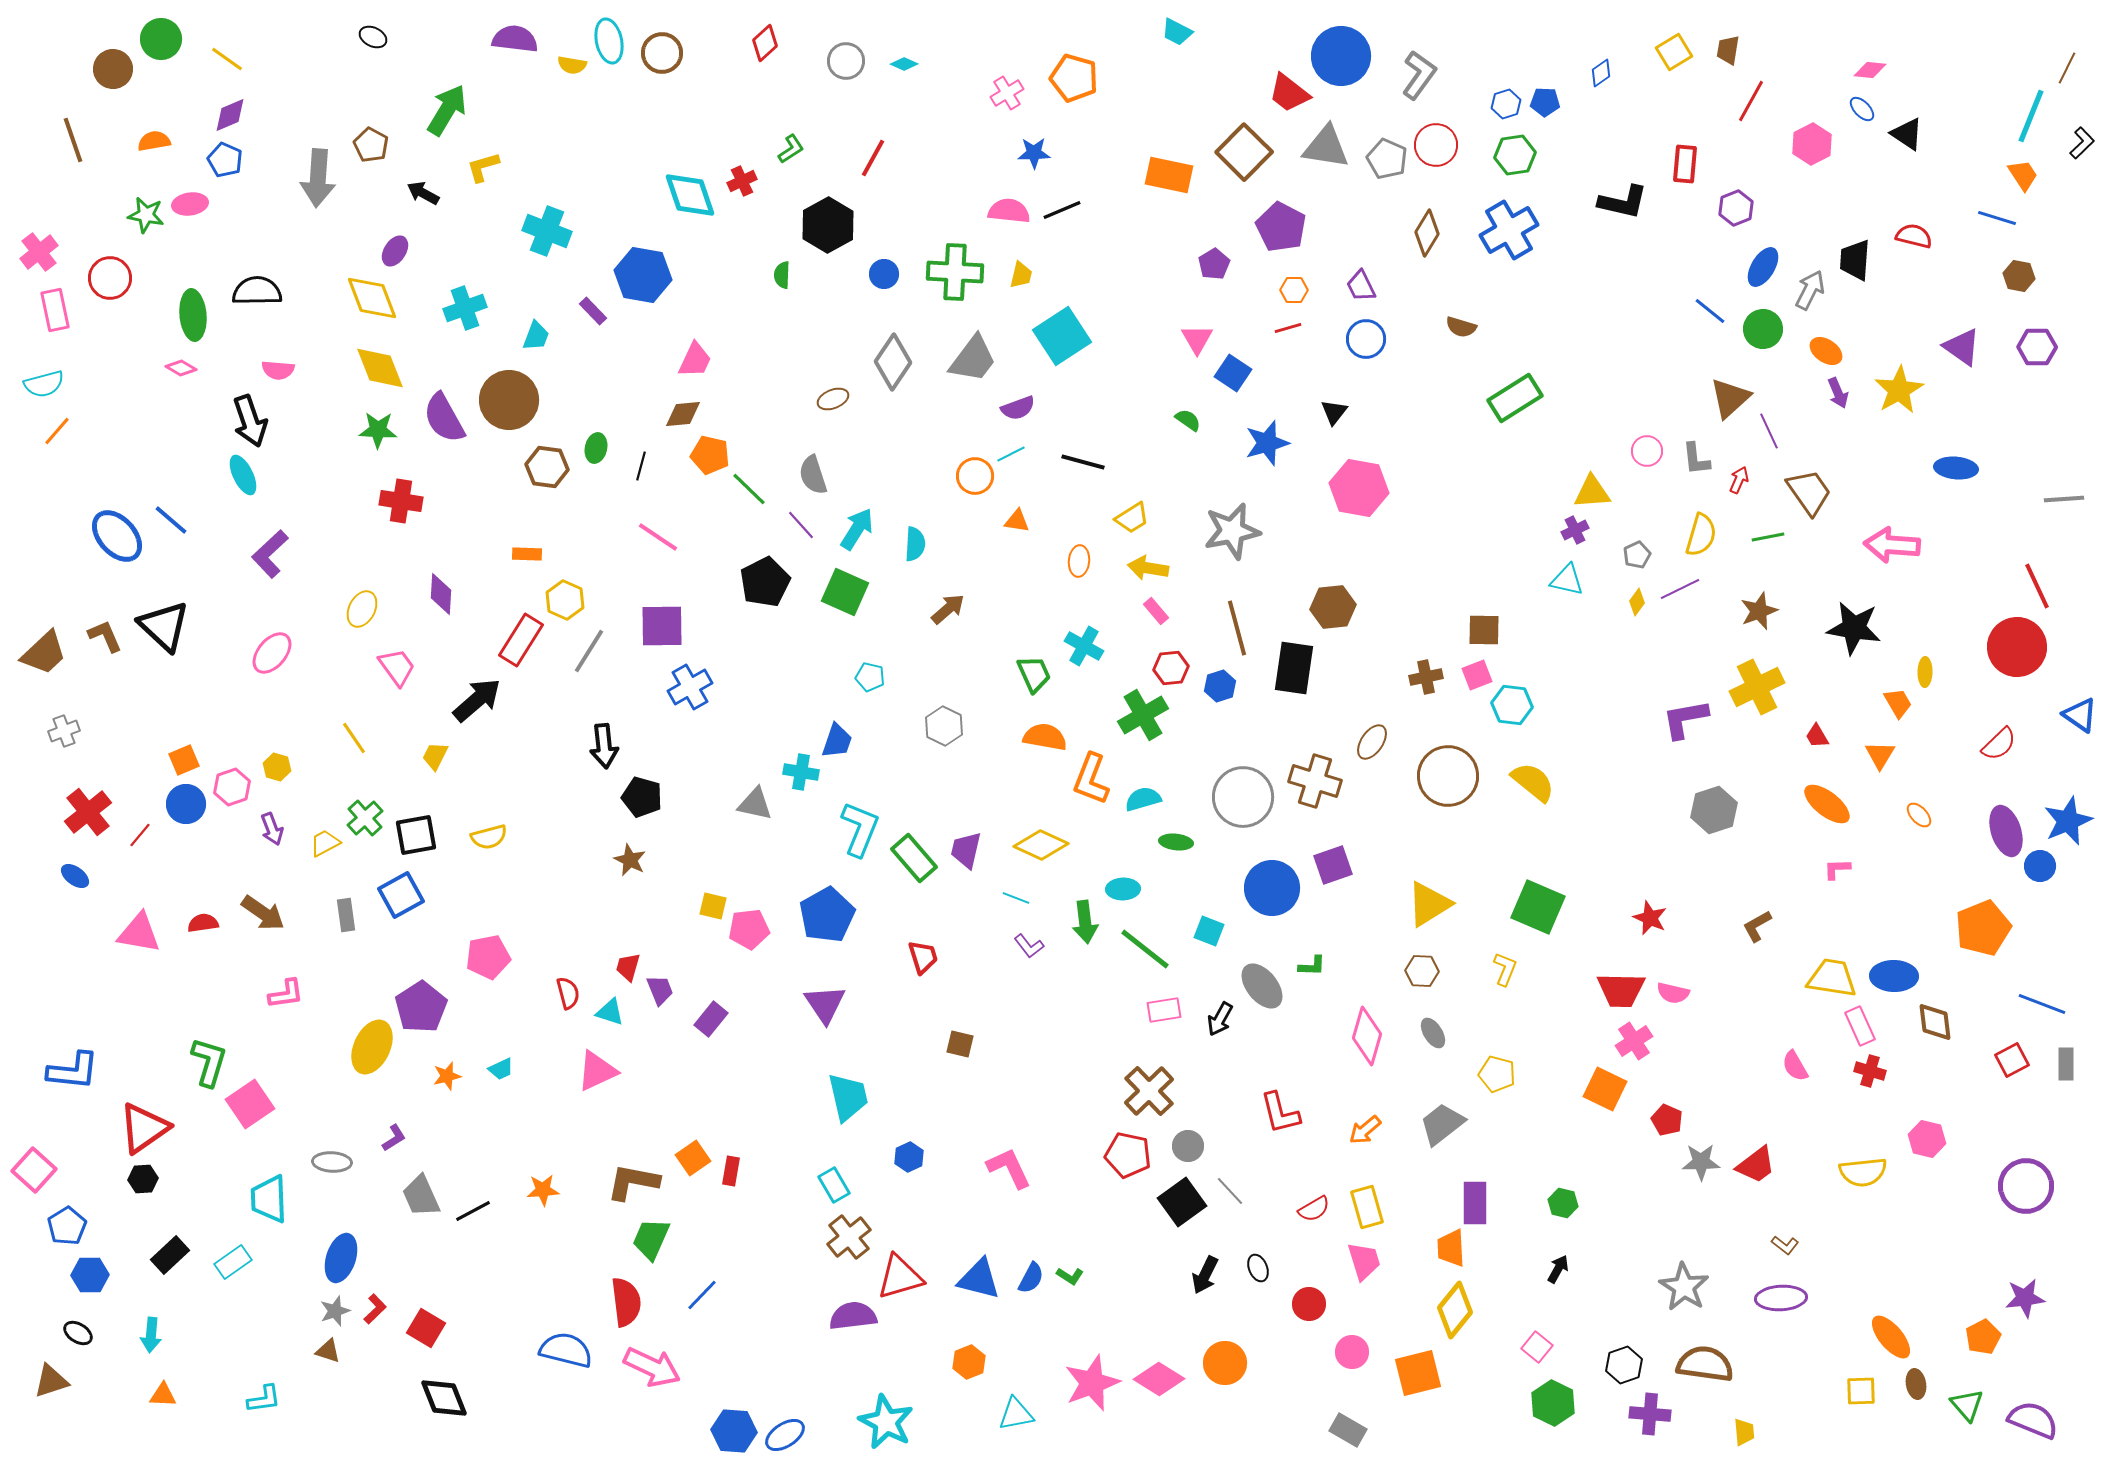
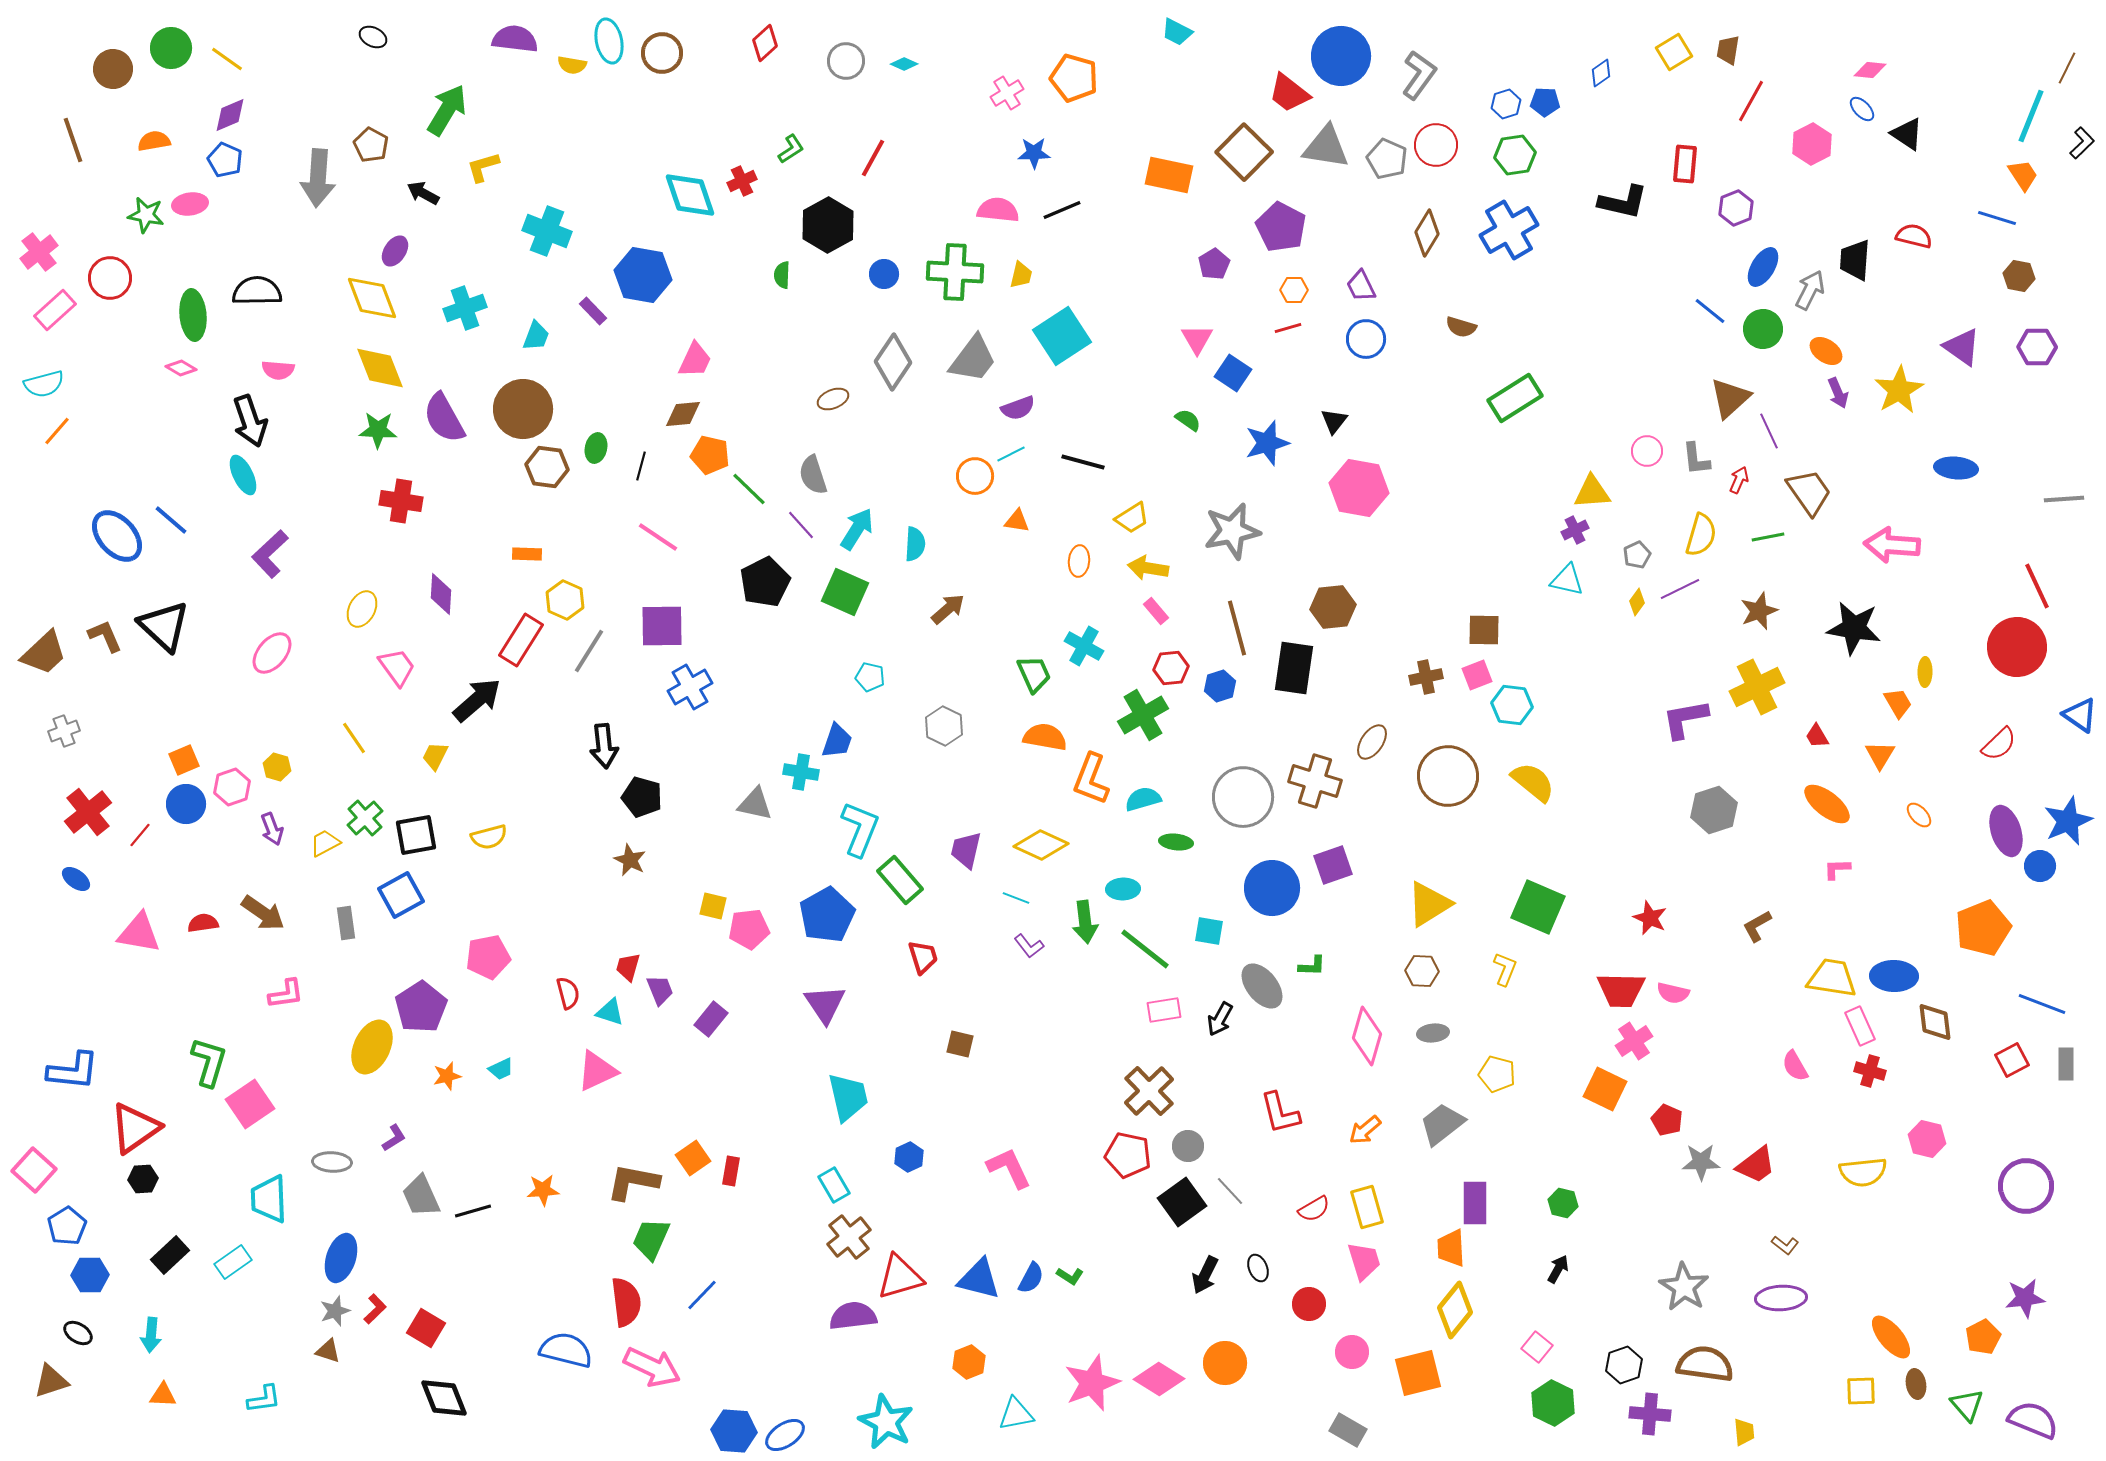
green circle at (161, 39): moved 10 px right, 9 px down
pink semicircle at (1009, 211): moved 11 px left, 1 px up
pink rectangle at (55, 310): rotated 60 degrees clockwise
brown circle at (509, 400): moved 14 px right, 9 px down
black triangle at (1334, 412): moved 9 px down
green rectangle at (914, 858): moved 14 px left, 22 px down
blue ellipse at (75, 876): moved 1 px right, 3 px down
gray rectangle at (346, 915): moved 8 px down
cyan square at (1209, 931): rotated 12 degrees counterclockwise
gray ellipse at (1433, 1033): rotated 64 degrees counterclockwise
red triangle at (144, 1128): moved 9 px left
black line at (473, 1211): rotated 12 degrees clockwise
